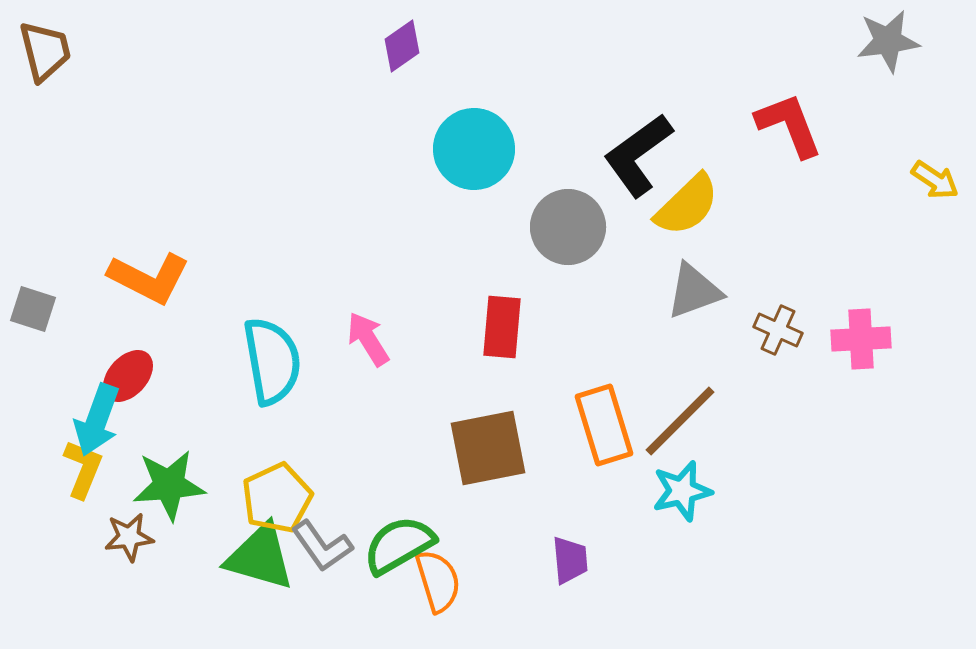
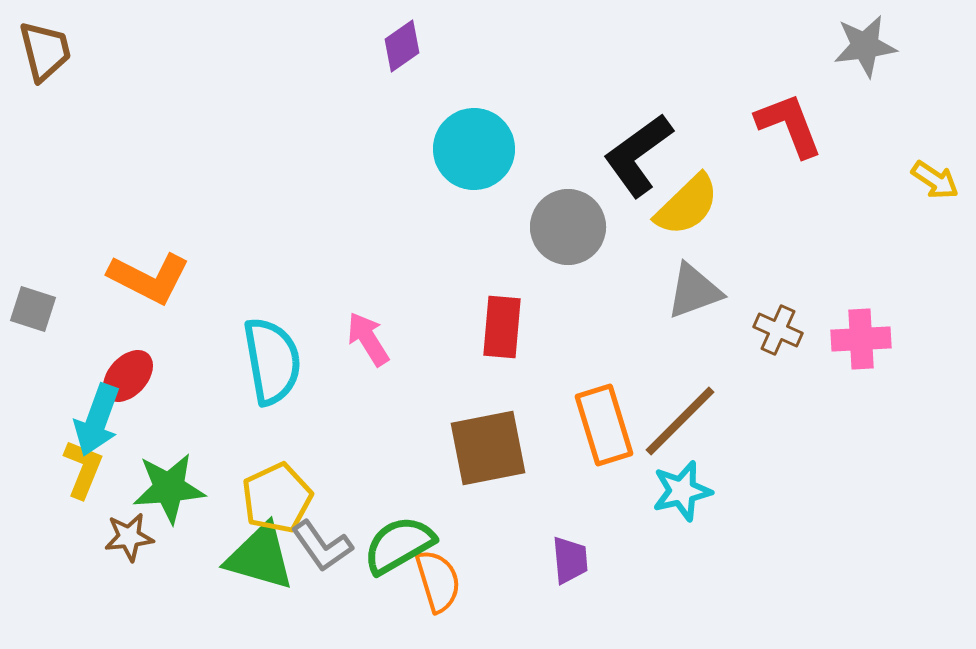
gray star: moved 23 px left, 5 px down
green star: moved 3 px down
